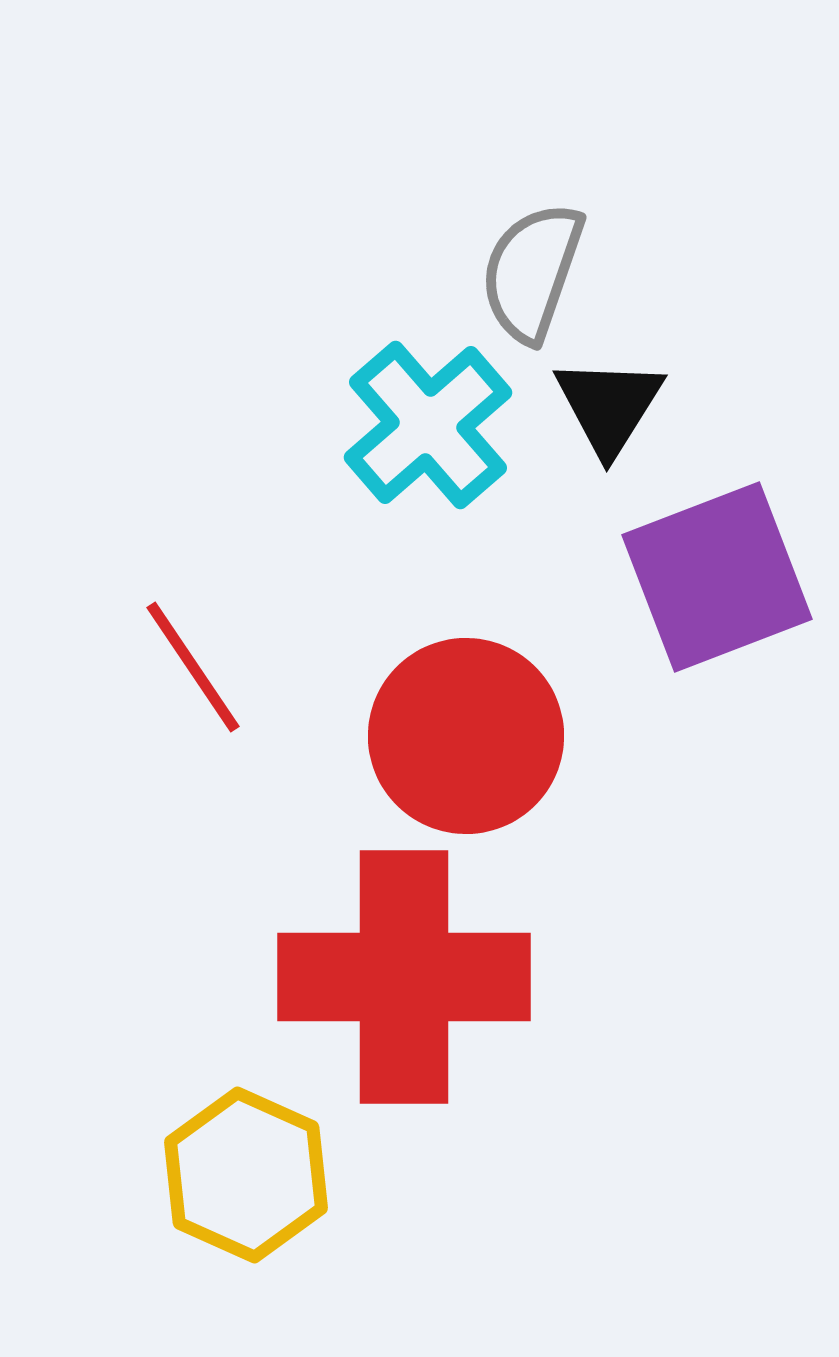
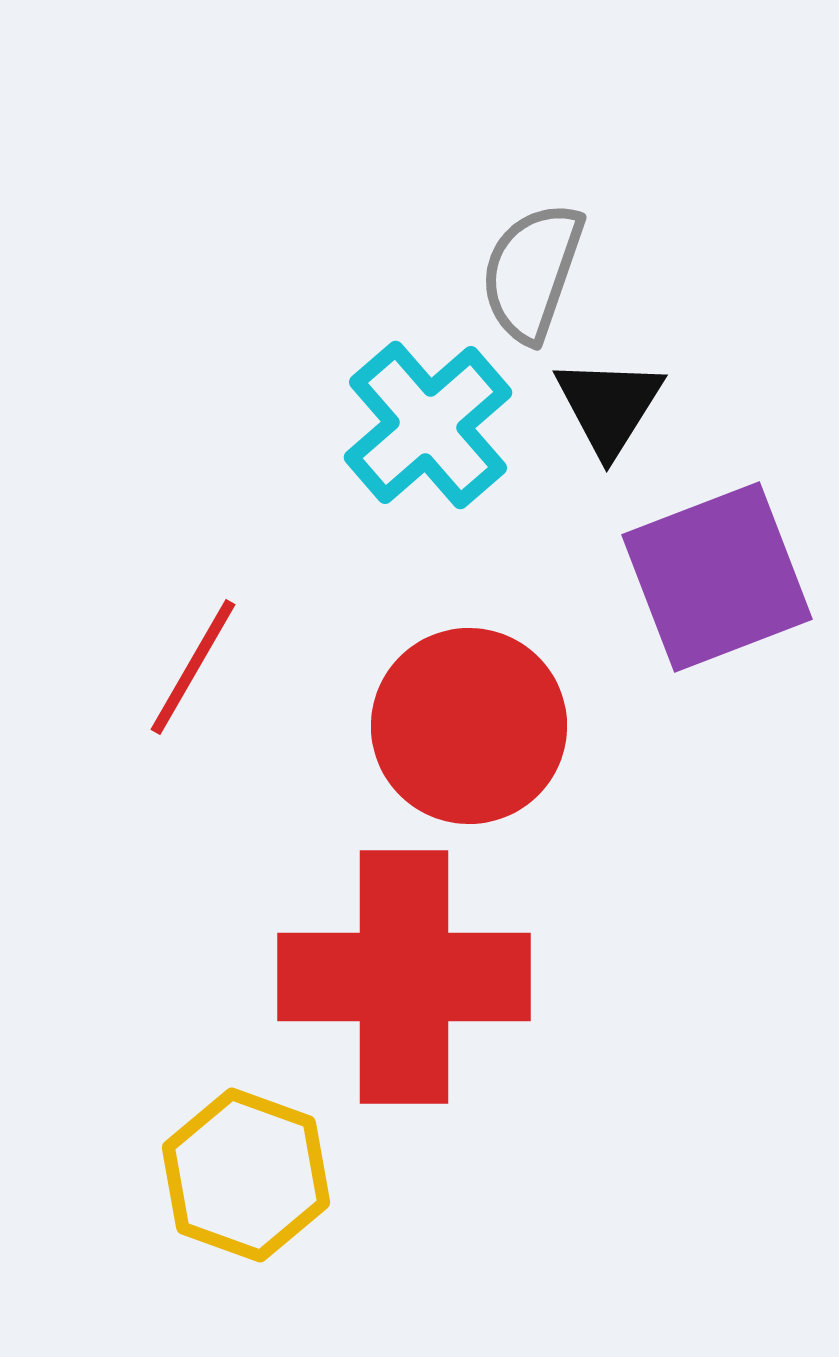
red line: rotated 64 degrees clockwise
red circle: moved 3 px right, 10 px up
yellow hexagon: rotated 4 degrees counterclockwise
